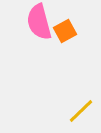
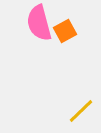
pink semicircle: moved 1 px down
